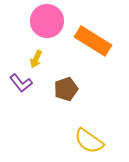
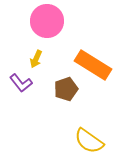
orange rectangle: moved 24 px down
